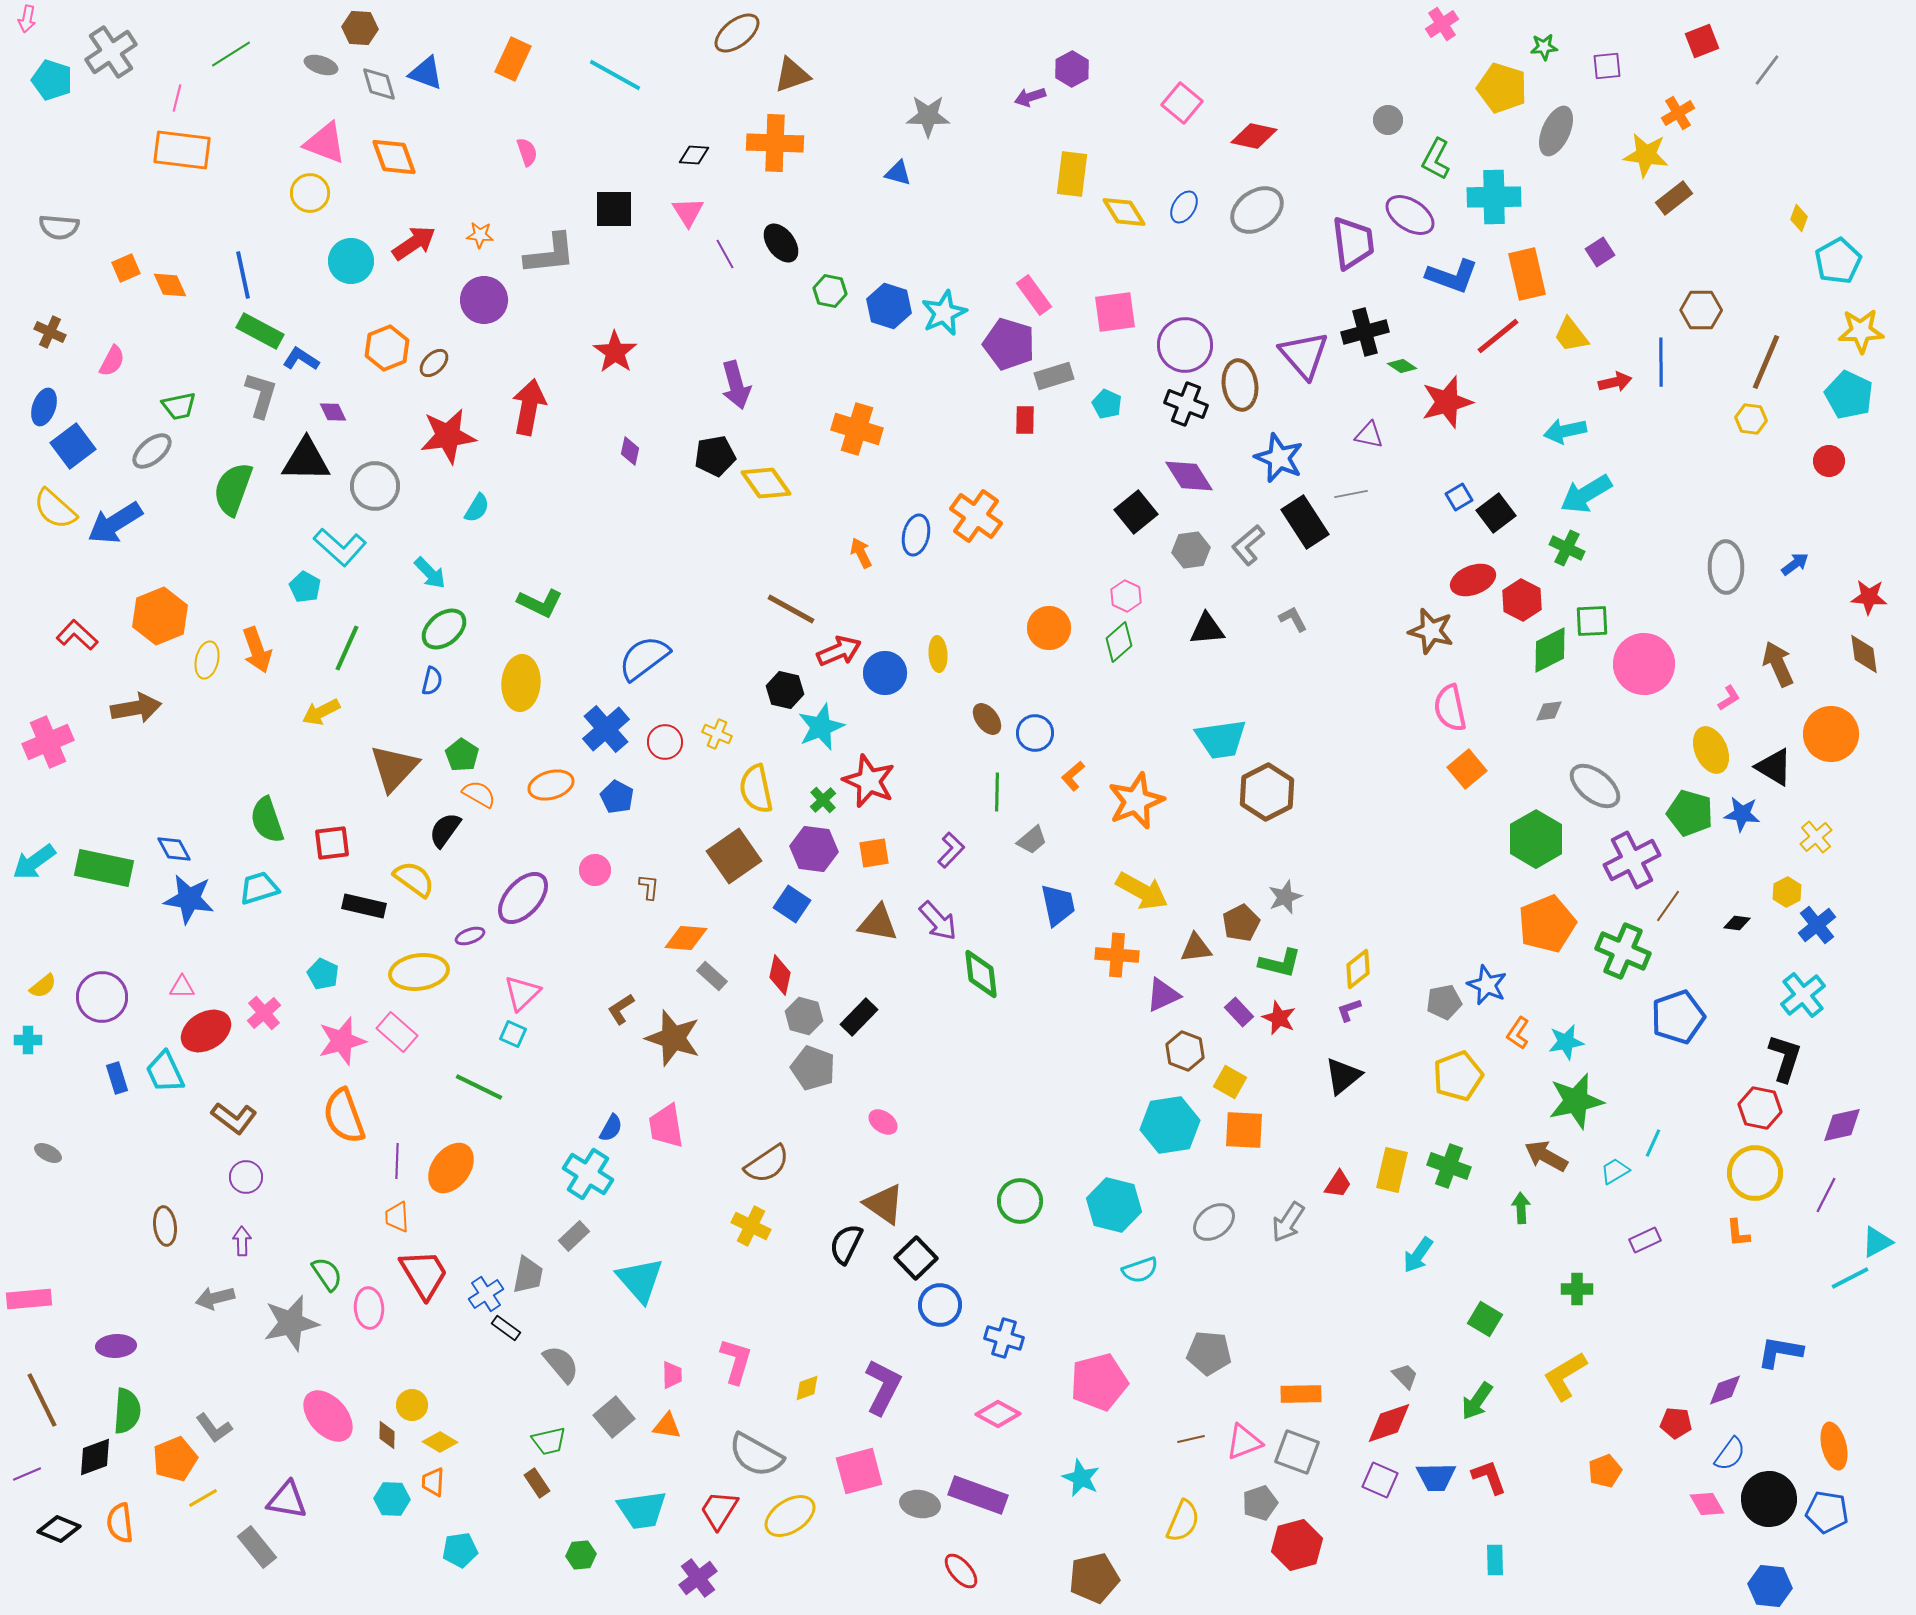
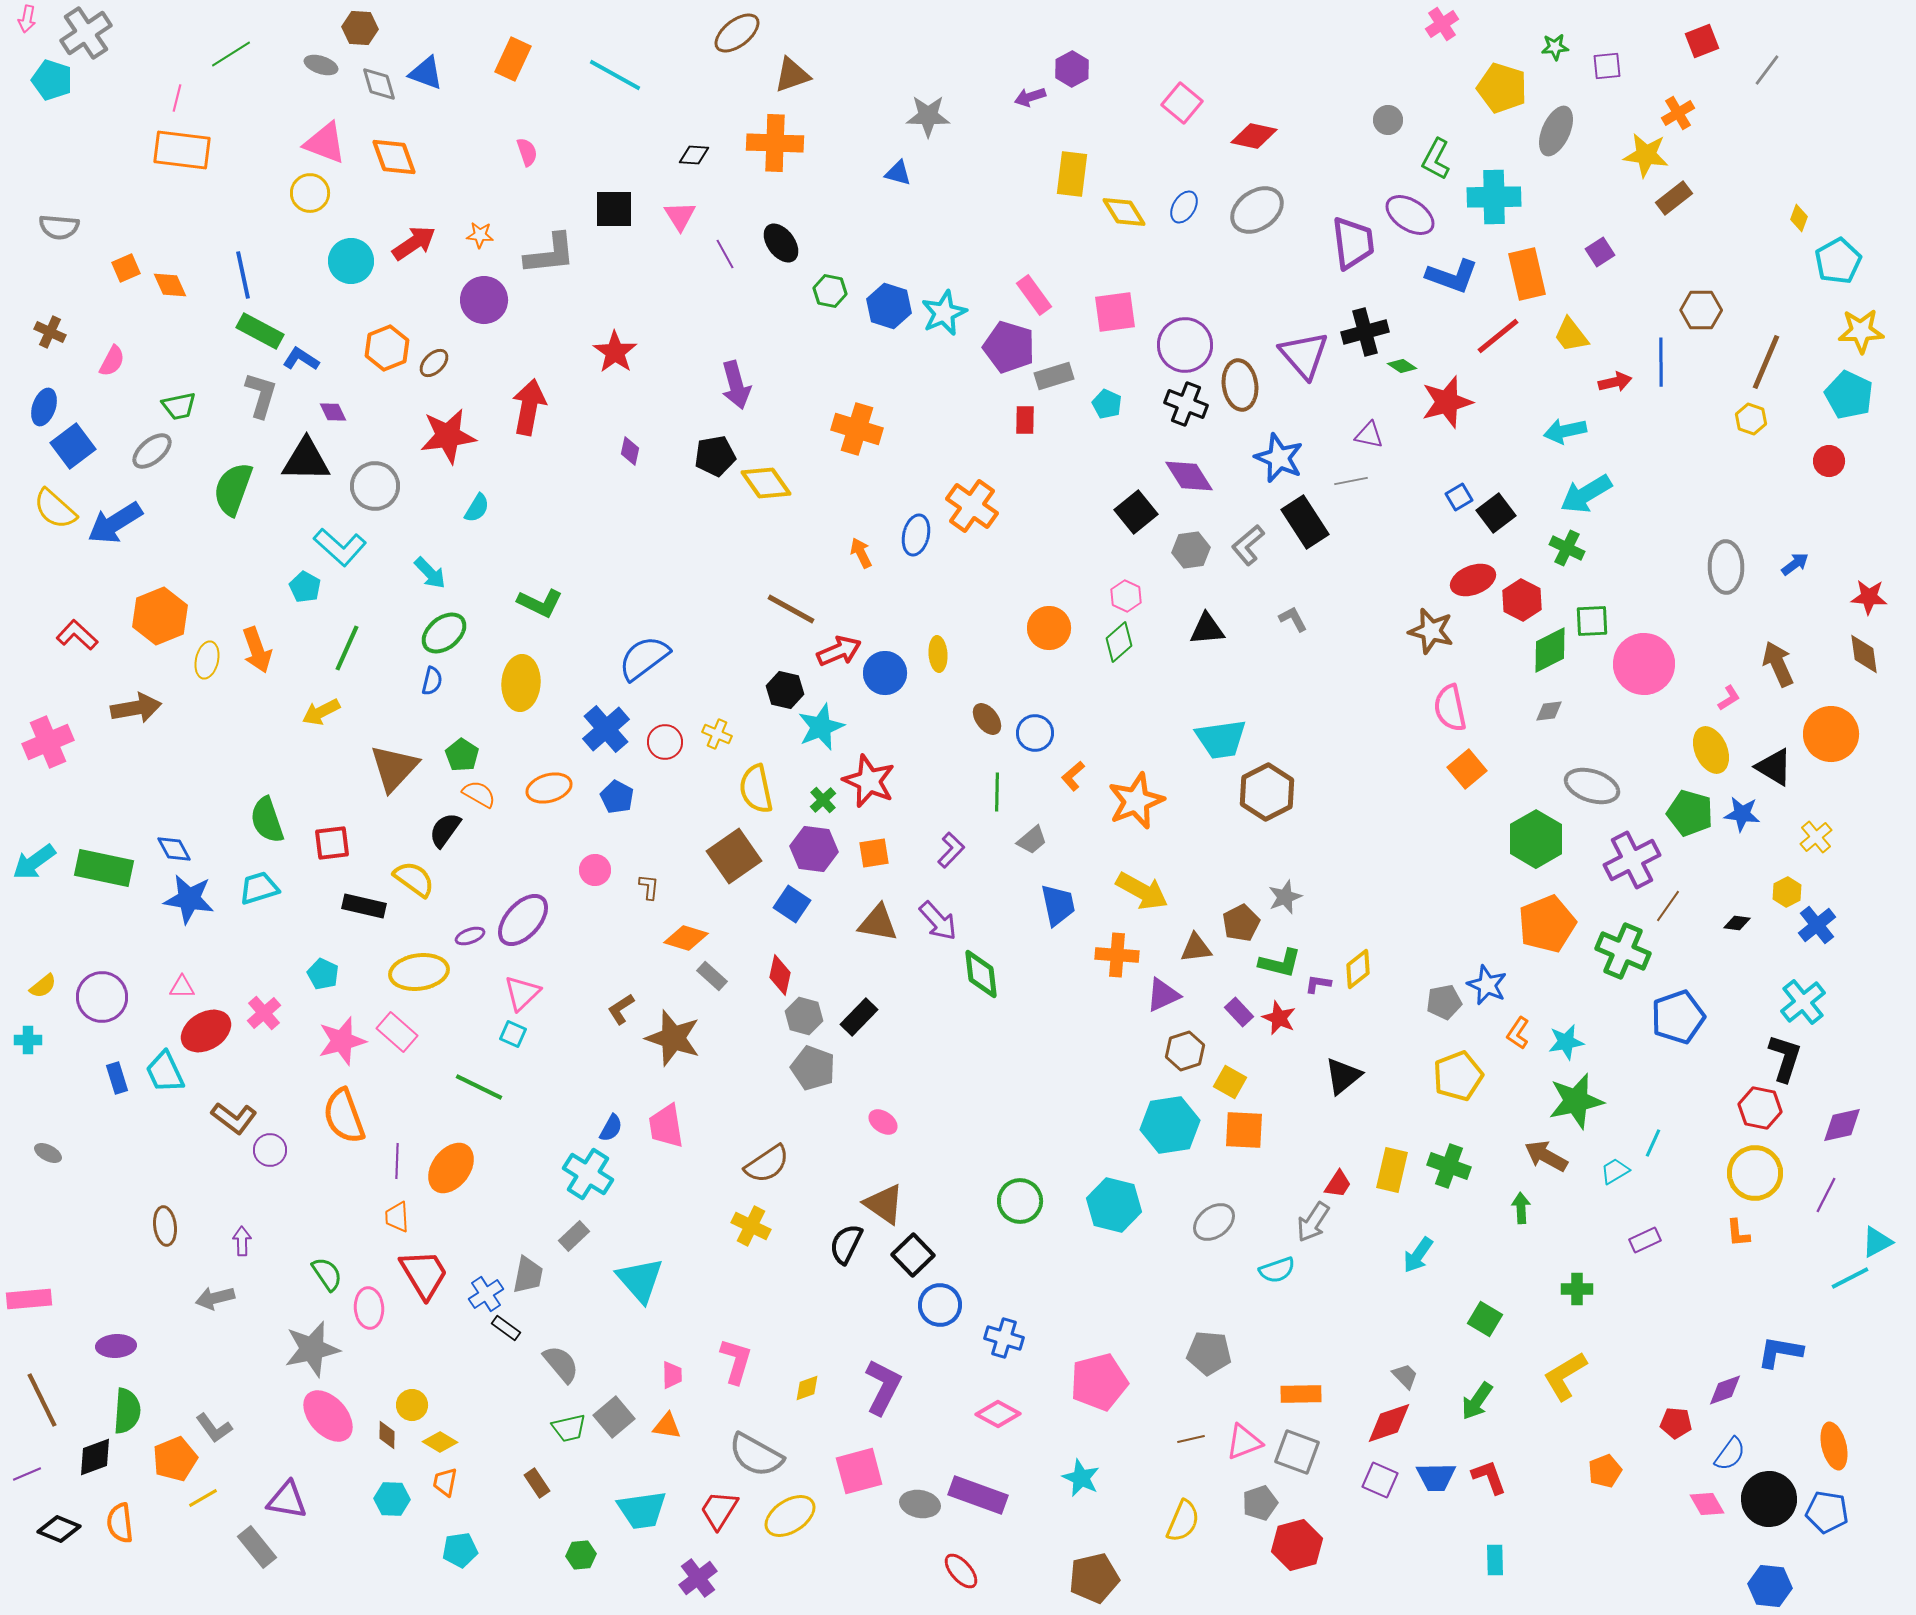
green star at (1544, 47): moved 11 px right
gray cross at (111, 52): moved 25 px left, 19 px up
pink triangle at (688, 212): moved 8 px left, 4 px down
purple pentagon at (1009, 344): moved 3 px down
yellow hexagon at (1751, 419): rotated 12 degrees clockwise
gray line at (1351, 494): moved 13 px up
orange cross at (976, 516): moved 4 px left, 10 px up
green ellipse at (444, 629): moved 4 px down
orange ellipse at (551, 785): moved 2 px left, 3 px down
gray ellipse at (1595, 786): moved 3 px left; rotated 20 degrees counterclockwise
purple ellipse at (523, 898): moved 22 px down
orange diamond at (686, 938): rotated 12 degrees clockwise
cyan cross at (1803, 995): moved 7 px down
purple L-shape at (1349, 1010): moved 31 px left, 26 px up; rotated 28 degrees clockwise
brown hexagon at (1185, 1051): rotated 21 degrees clockwise
purple circle at (246, 1177): moved 24 px right, 27 px up
gray arrow at (1288, 1222): moved 25 px right
black square at (916, 1258): moved 3 px left, 3 px up
cyan semicircle at (1140, 1270): moved 137 px right
gray star at (291, 1323): moved 21 px right, 26 px down
green trapezoid at (549, 1441): moved 20 px right, 13 px up
orange trapezoid at (433, 1482): moved 12 px right; rotated 8 degrees clockwise
